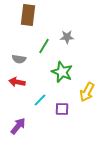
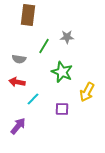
cyan line: moved 7 px left, 1 px up
